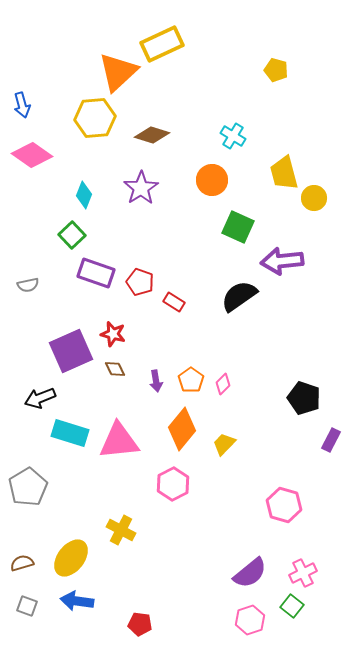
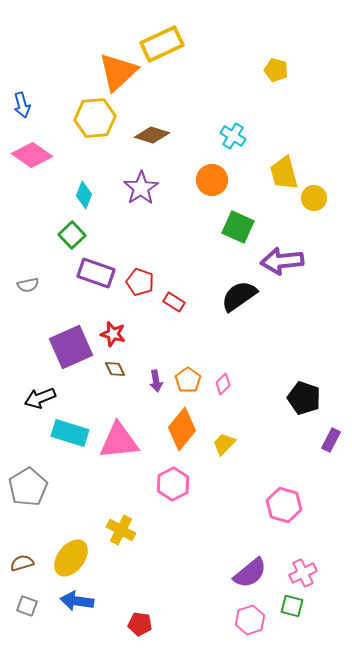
purple square at (71, 351): moved 4 px up
orange pentagon at (191, 380): moved 3 px left
green square at (292, 606): rotated 25 degrees counterclockwise
